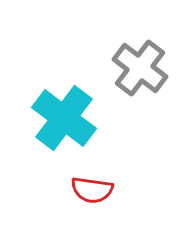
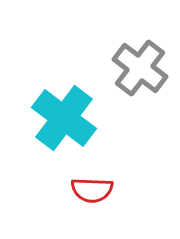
red semicircle: rotated 6 degrees counterclockwise
